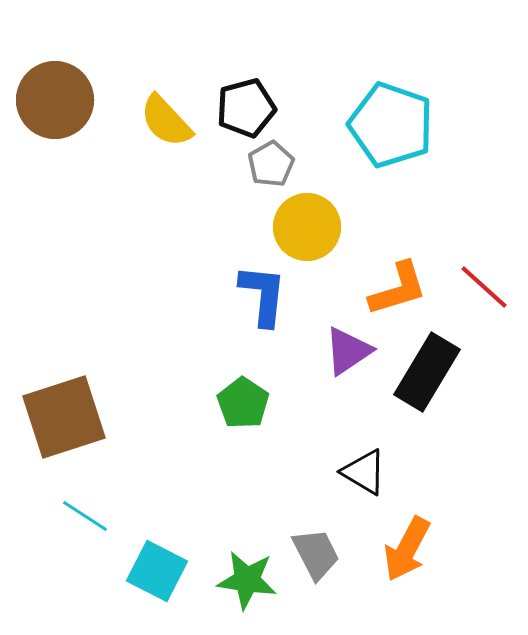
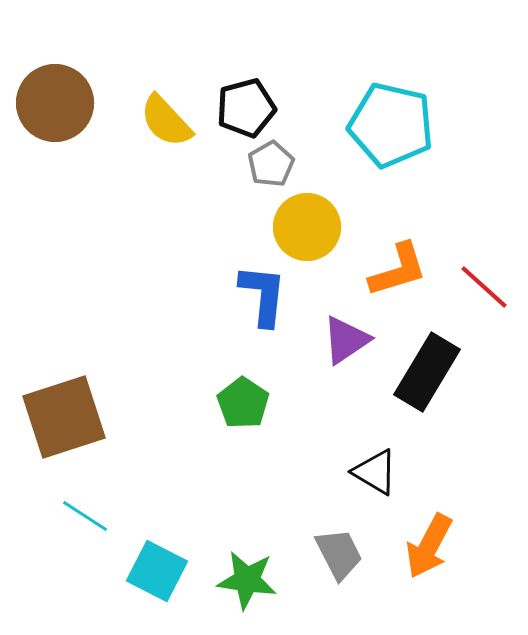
brown circle: moved 3 px down
cyan pentagon: rotated 6 degrees counterclockwise
orange L-shape: moved 19 px up
purple triangle: moved 2 px left, 11 px up
black triangle: moved 11 px right
orange arrow: moved 22 px right, 3 px up
gray trapezoid: moved 23 px right
